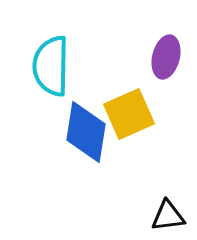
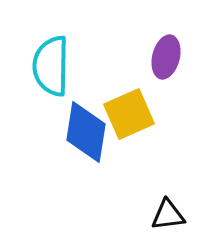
black triangle: moved 1 px up
